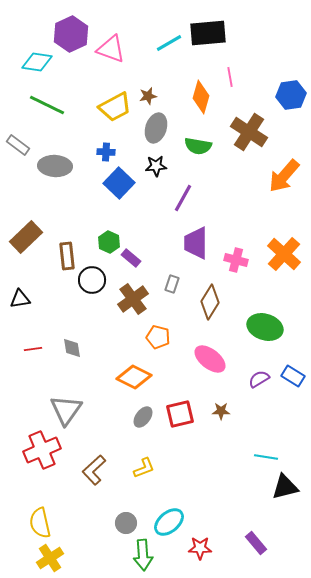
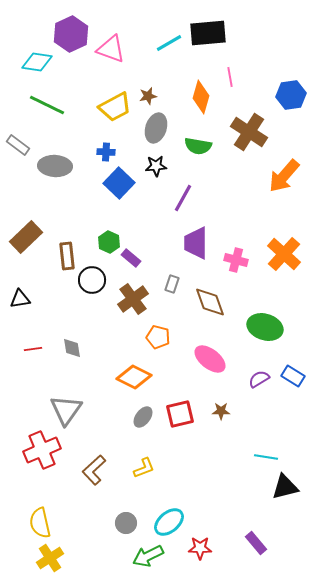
brown diamond at (210, 302): rotated 52 degrees counterclockwise
green arrow at (143, 555): moved 5 px right, 1 px down; rotated 68 degrees clockwise
